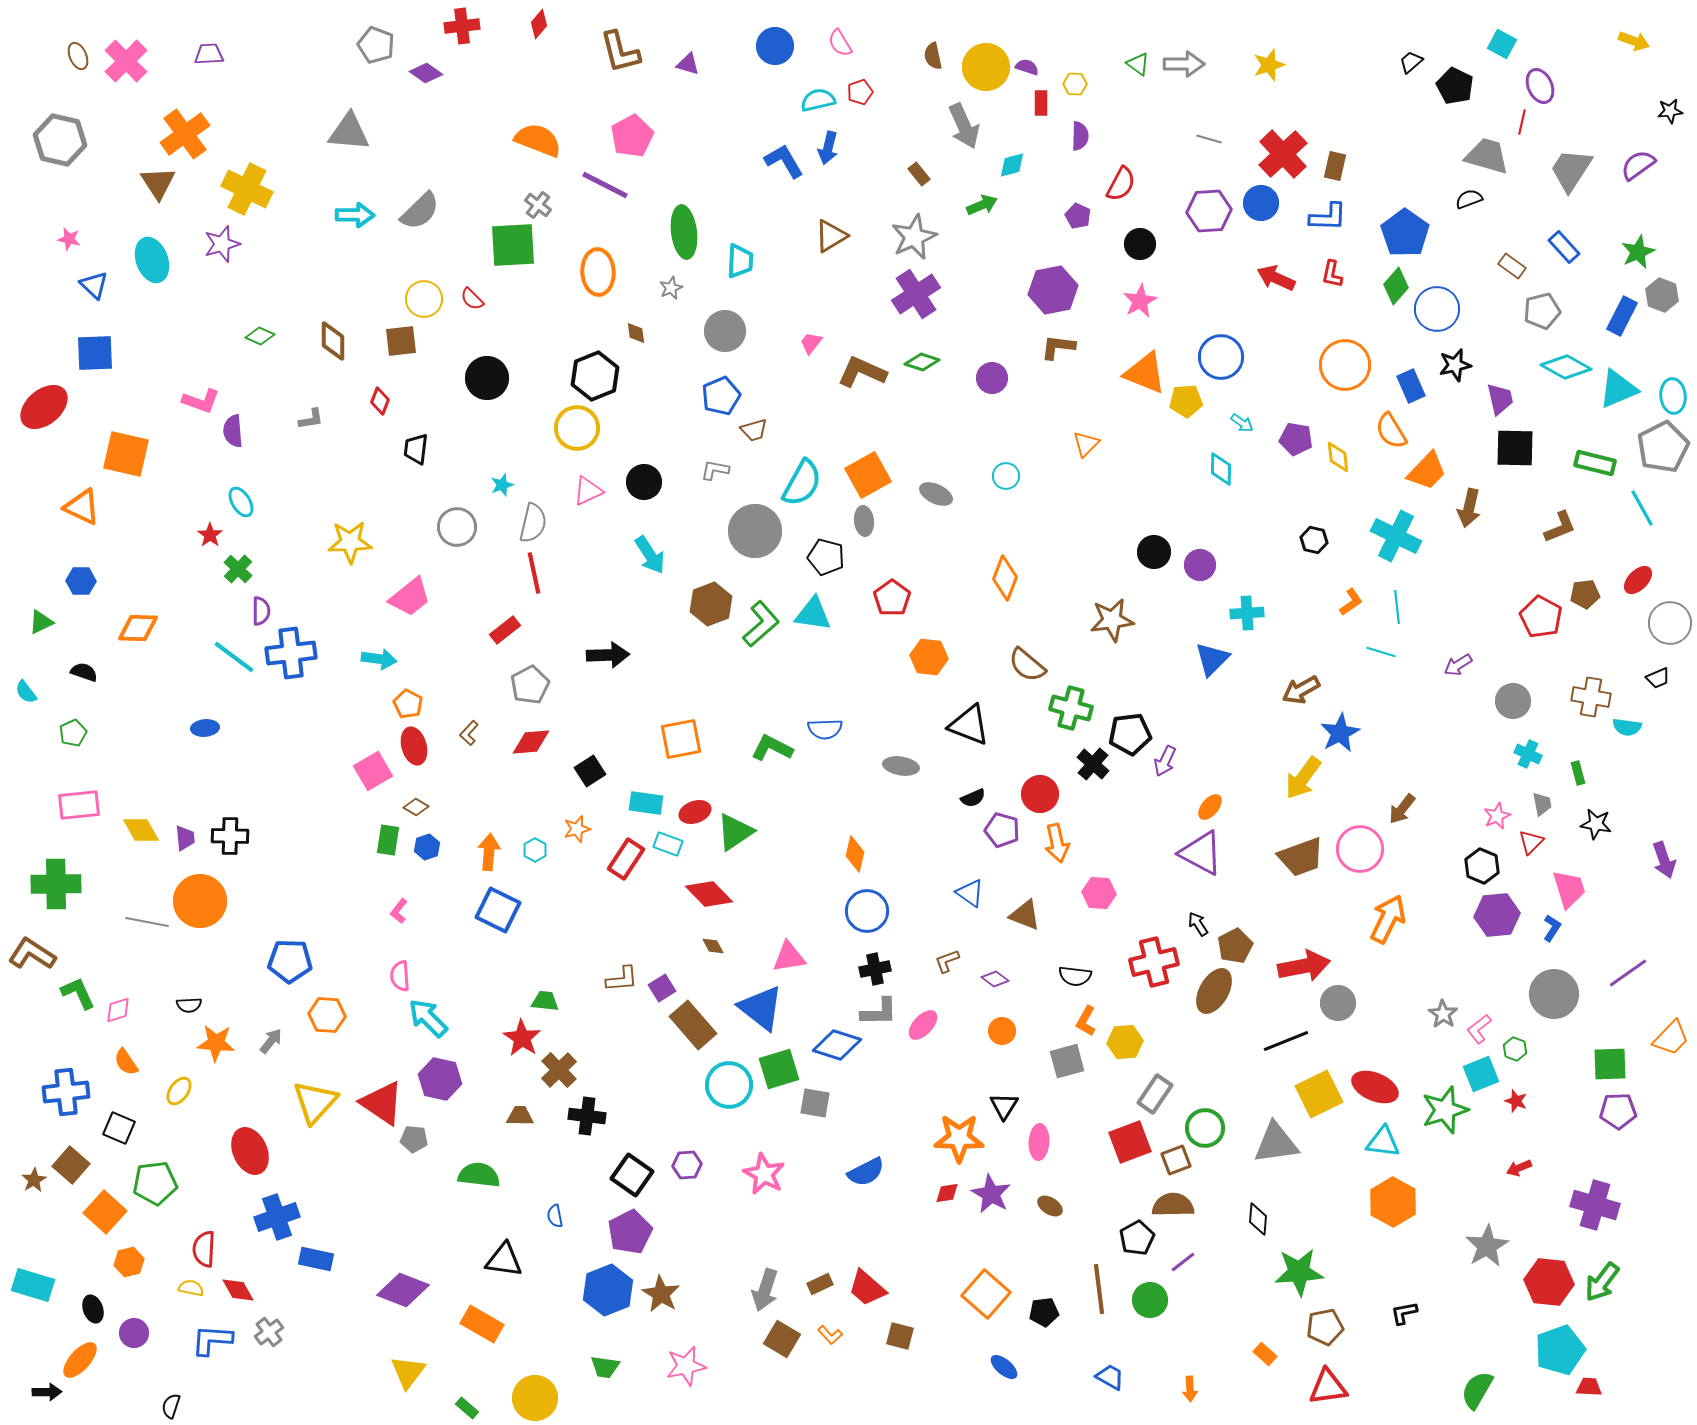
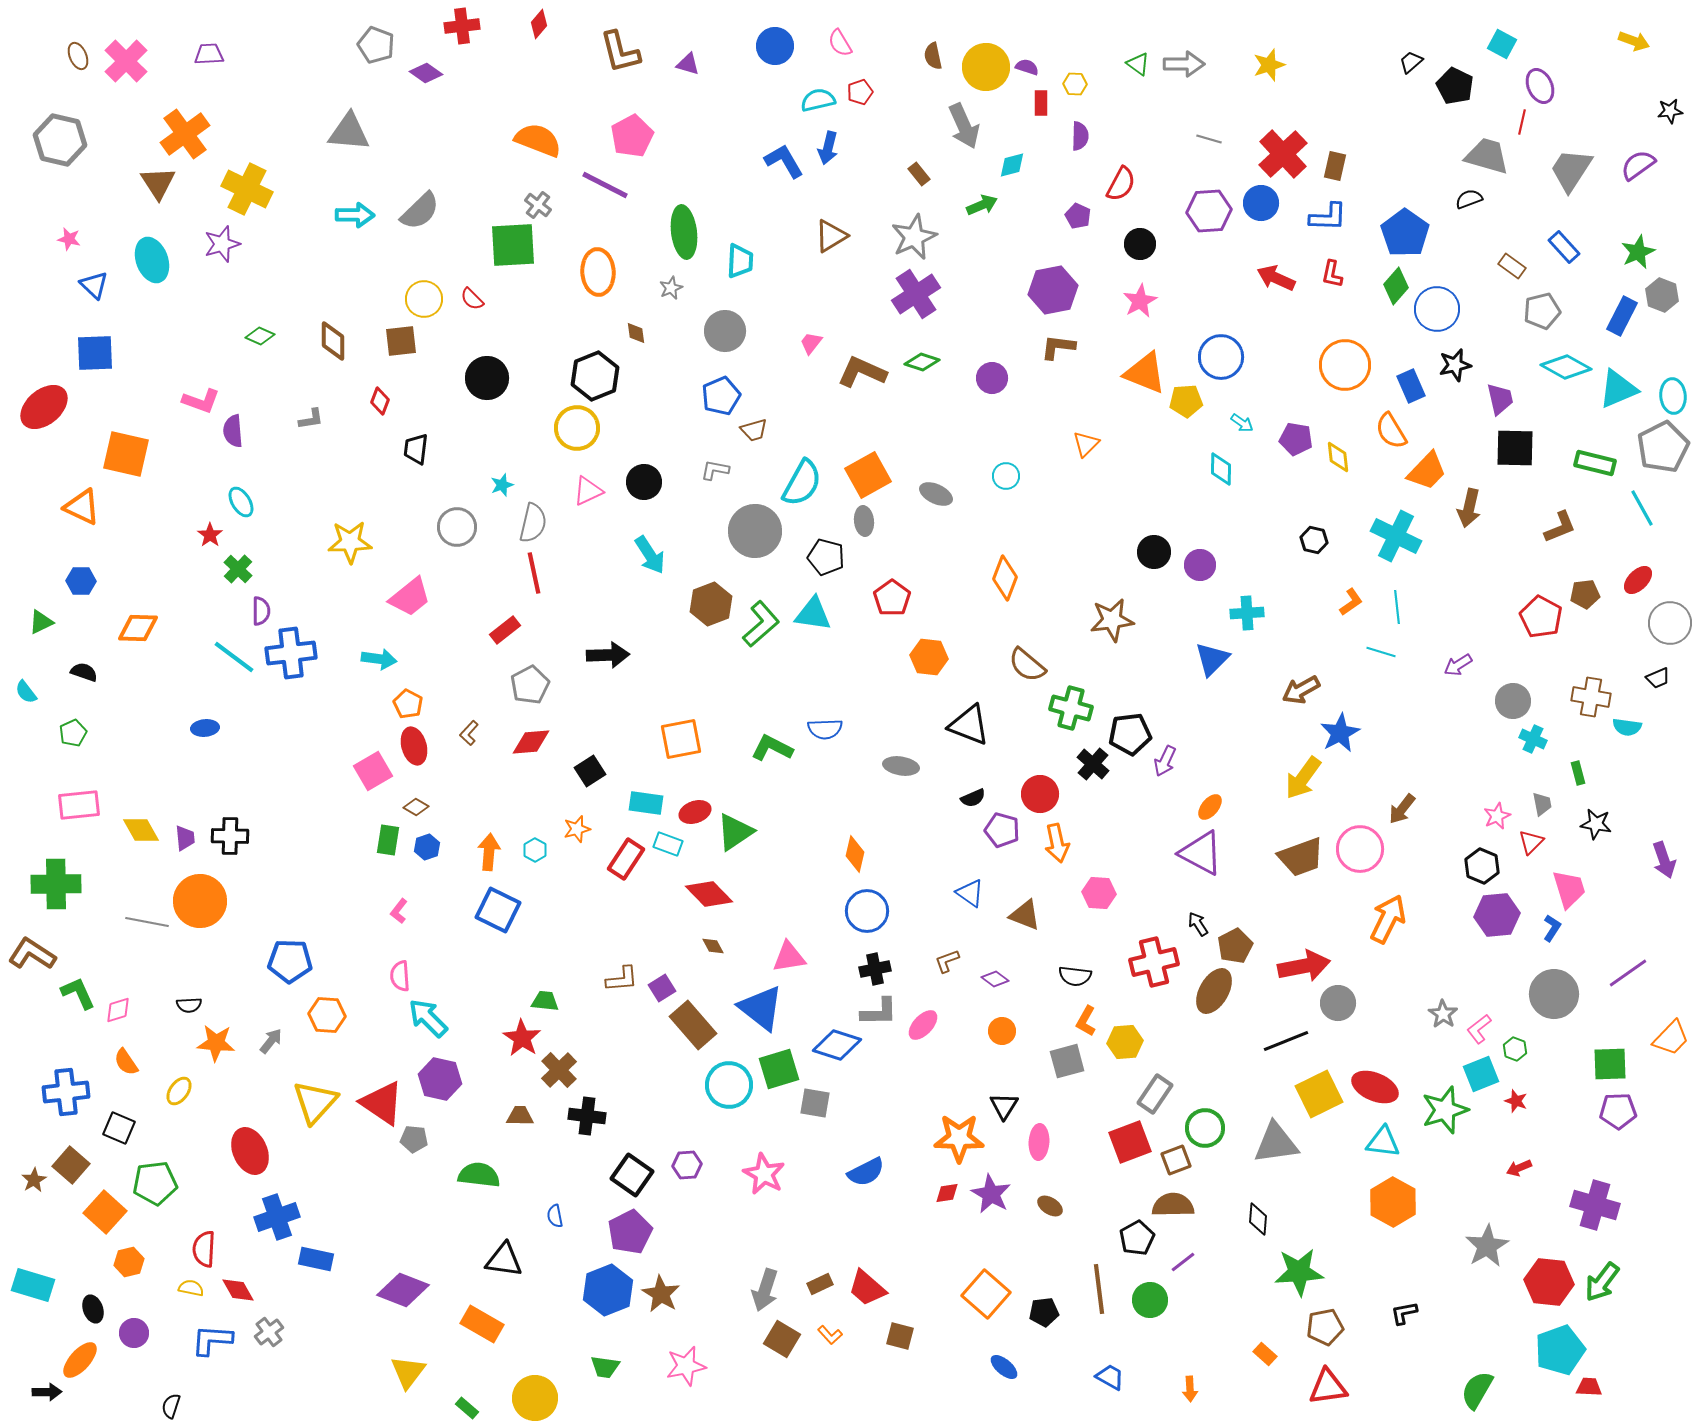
cyan cross at (1528, 754): moved 5 px right, 15 px up
